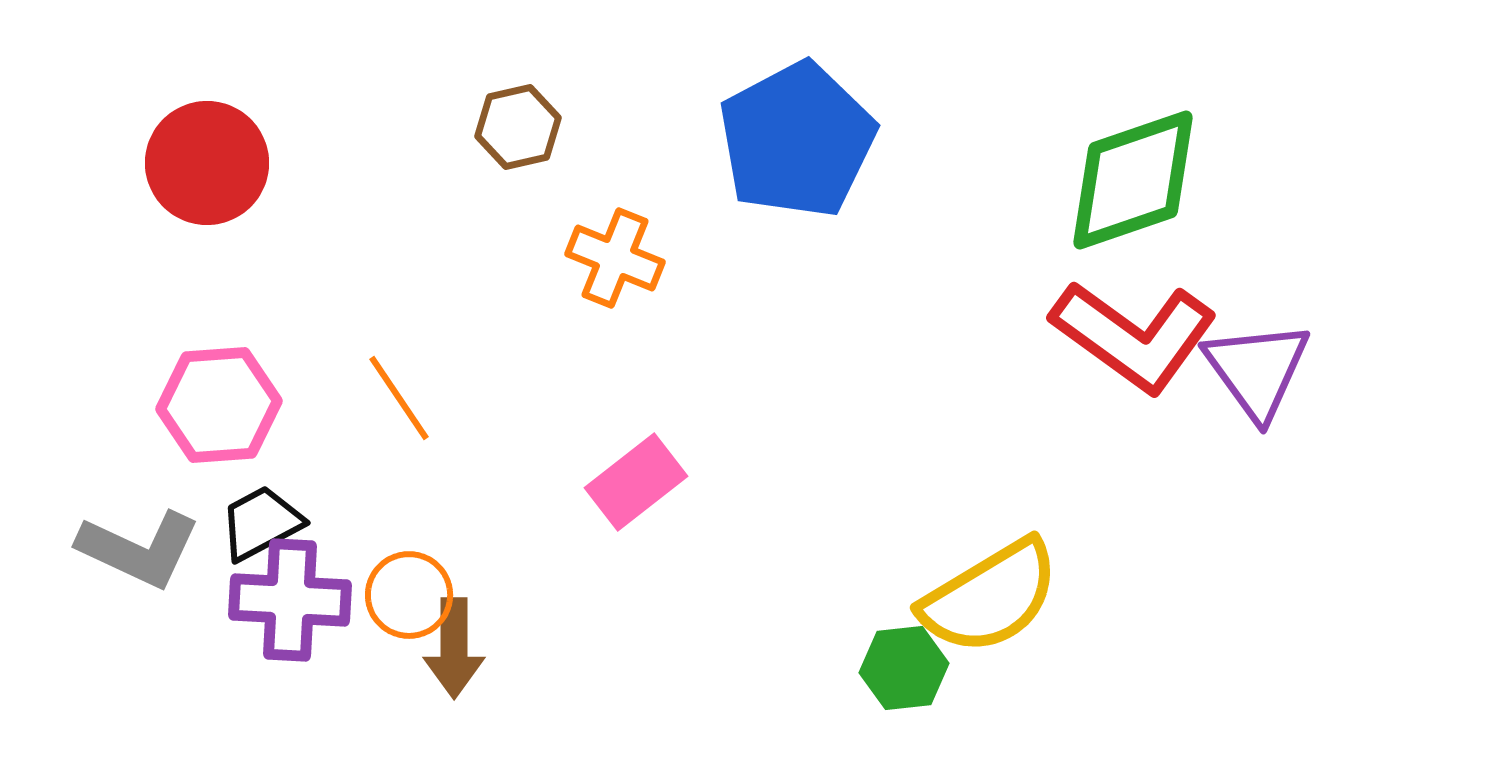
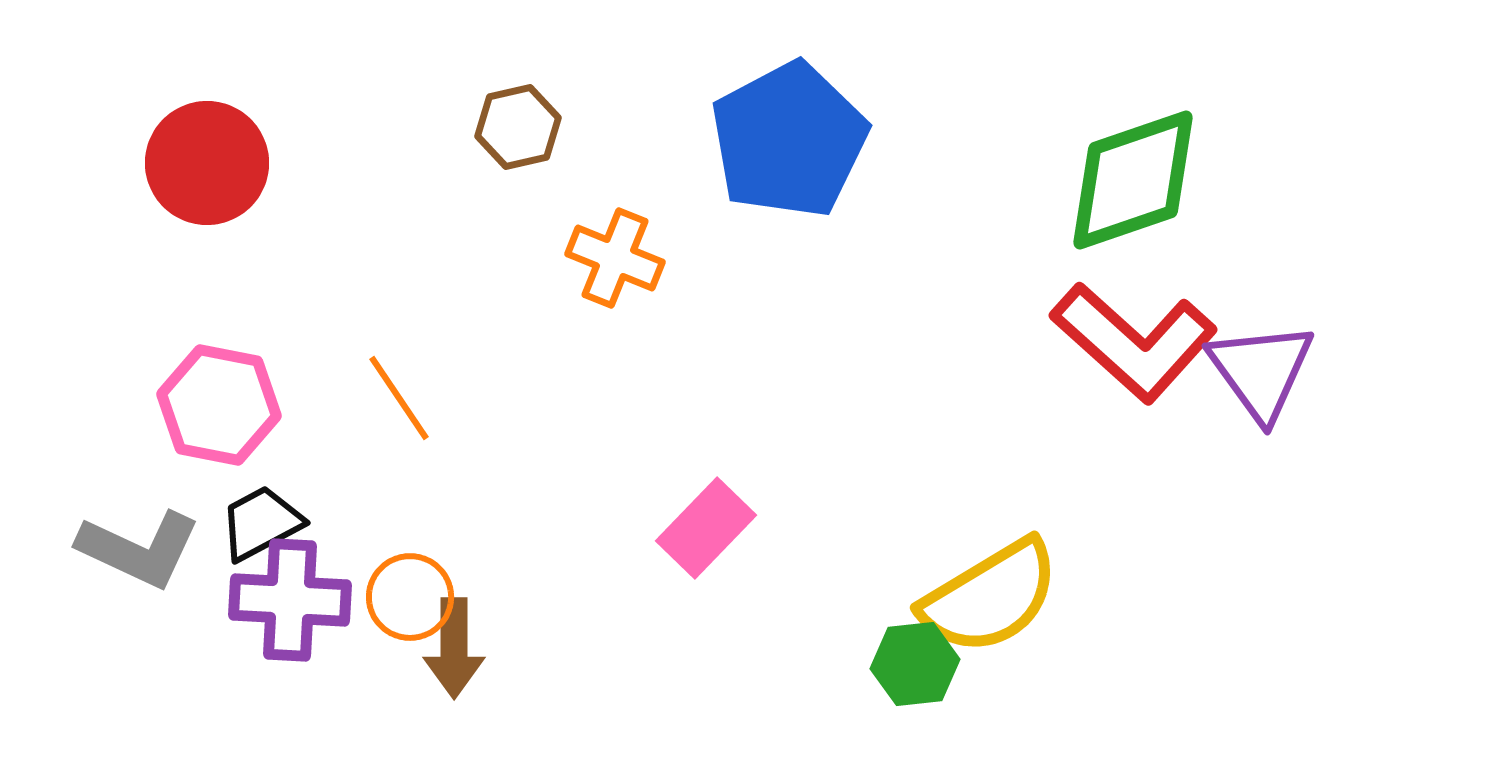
blue pentagon: moved 8 px left
red L-shape: moved 6 px down; rotated 6 degrees clockwise
purple triangle: moved 4 px right, 1 px down
pink hexagon: rotated 15 degrees clockwise
pink rectangle: moved 70 px right, 46 px down; rotated 8 degrees counterclockwise
orange circle: moved 1 px right, 2 px down
green hexagon: moved 11 px right, 4 px up
